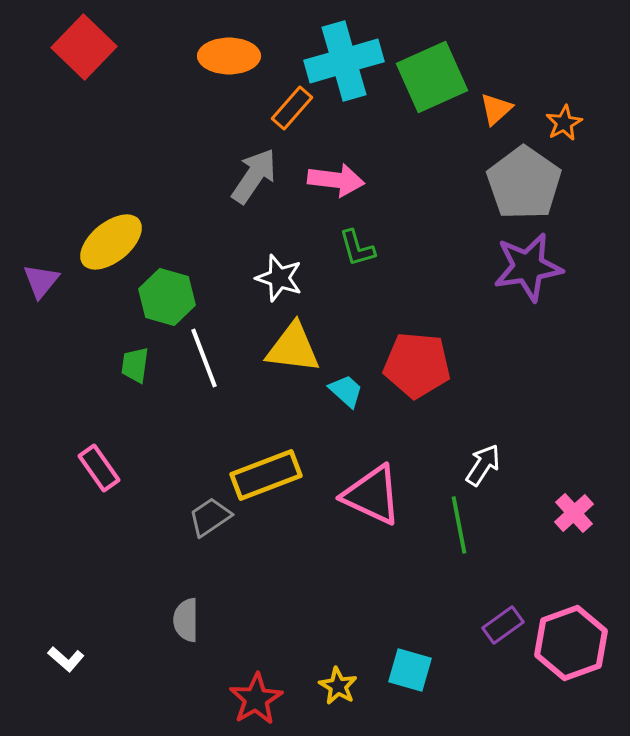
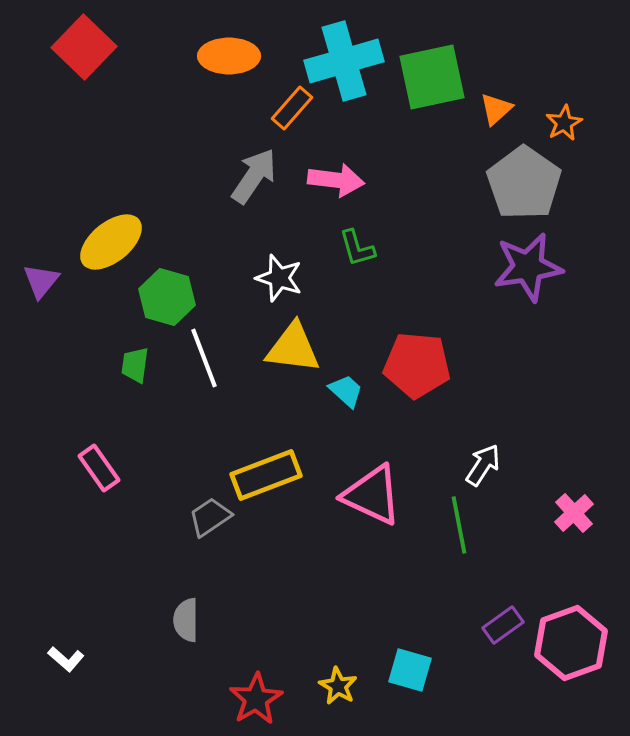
green square: rotated 12 degrees clockwise
